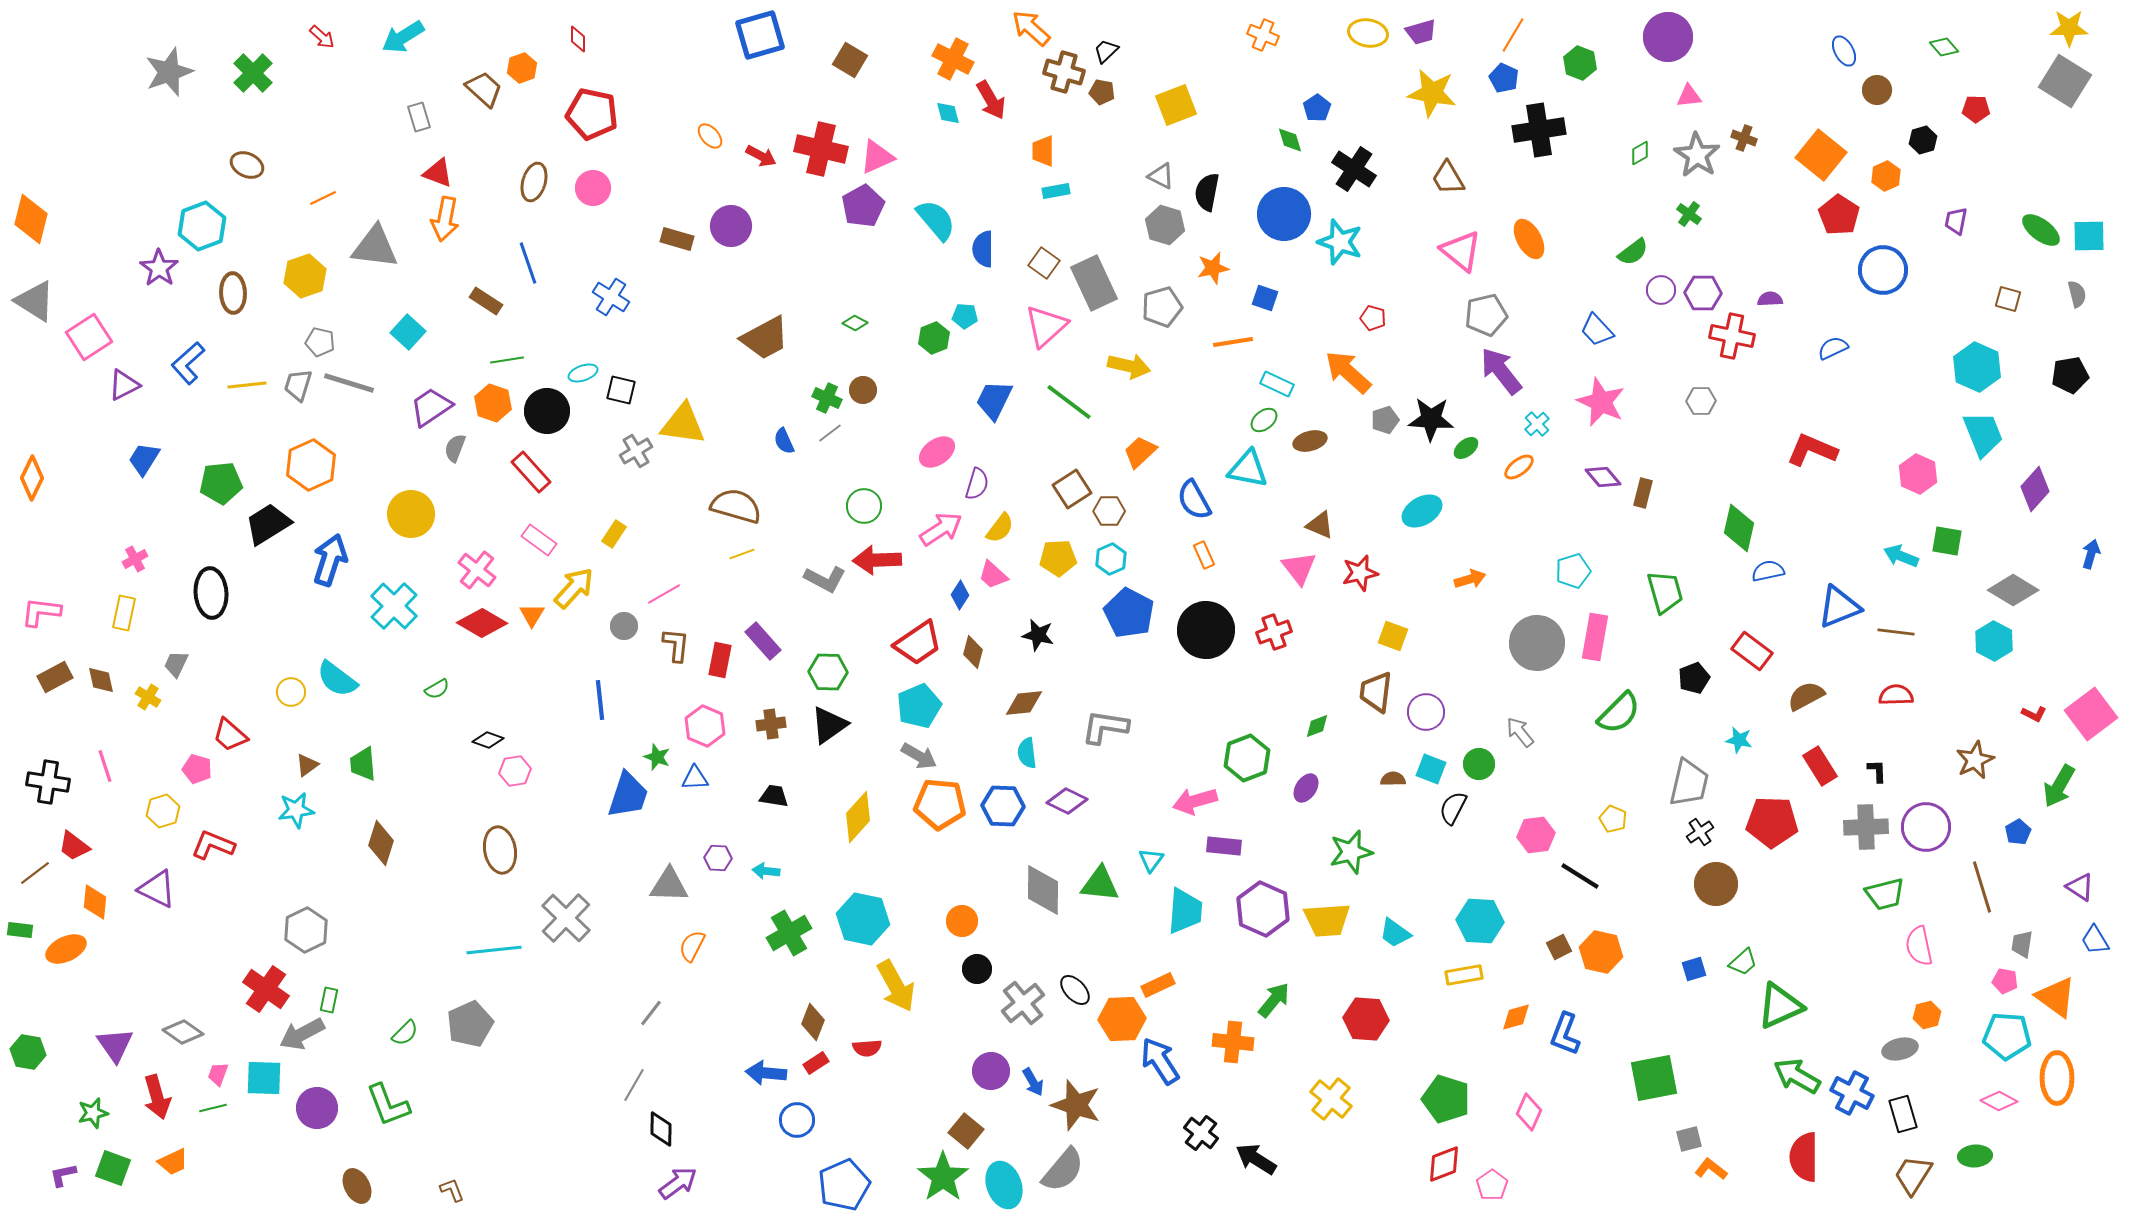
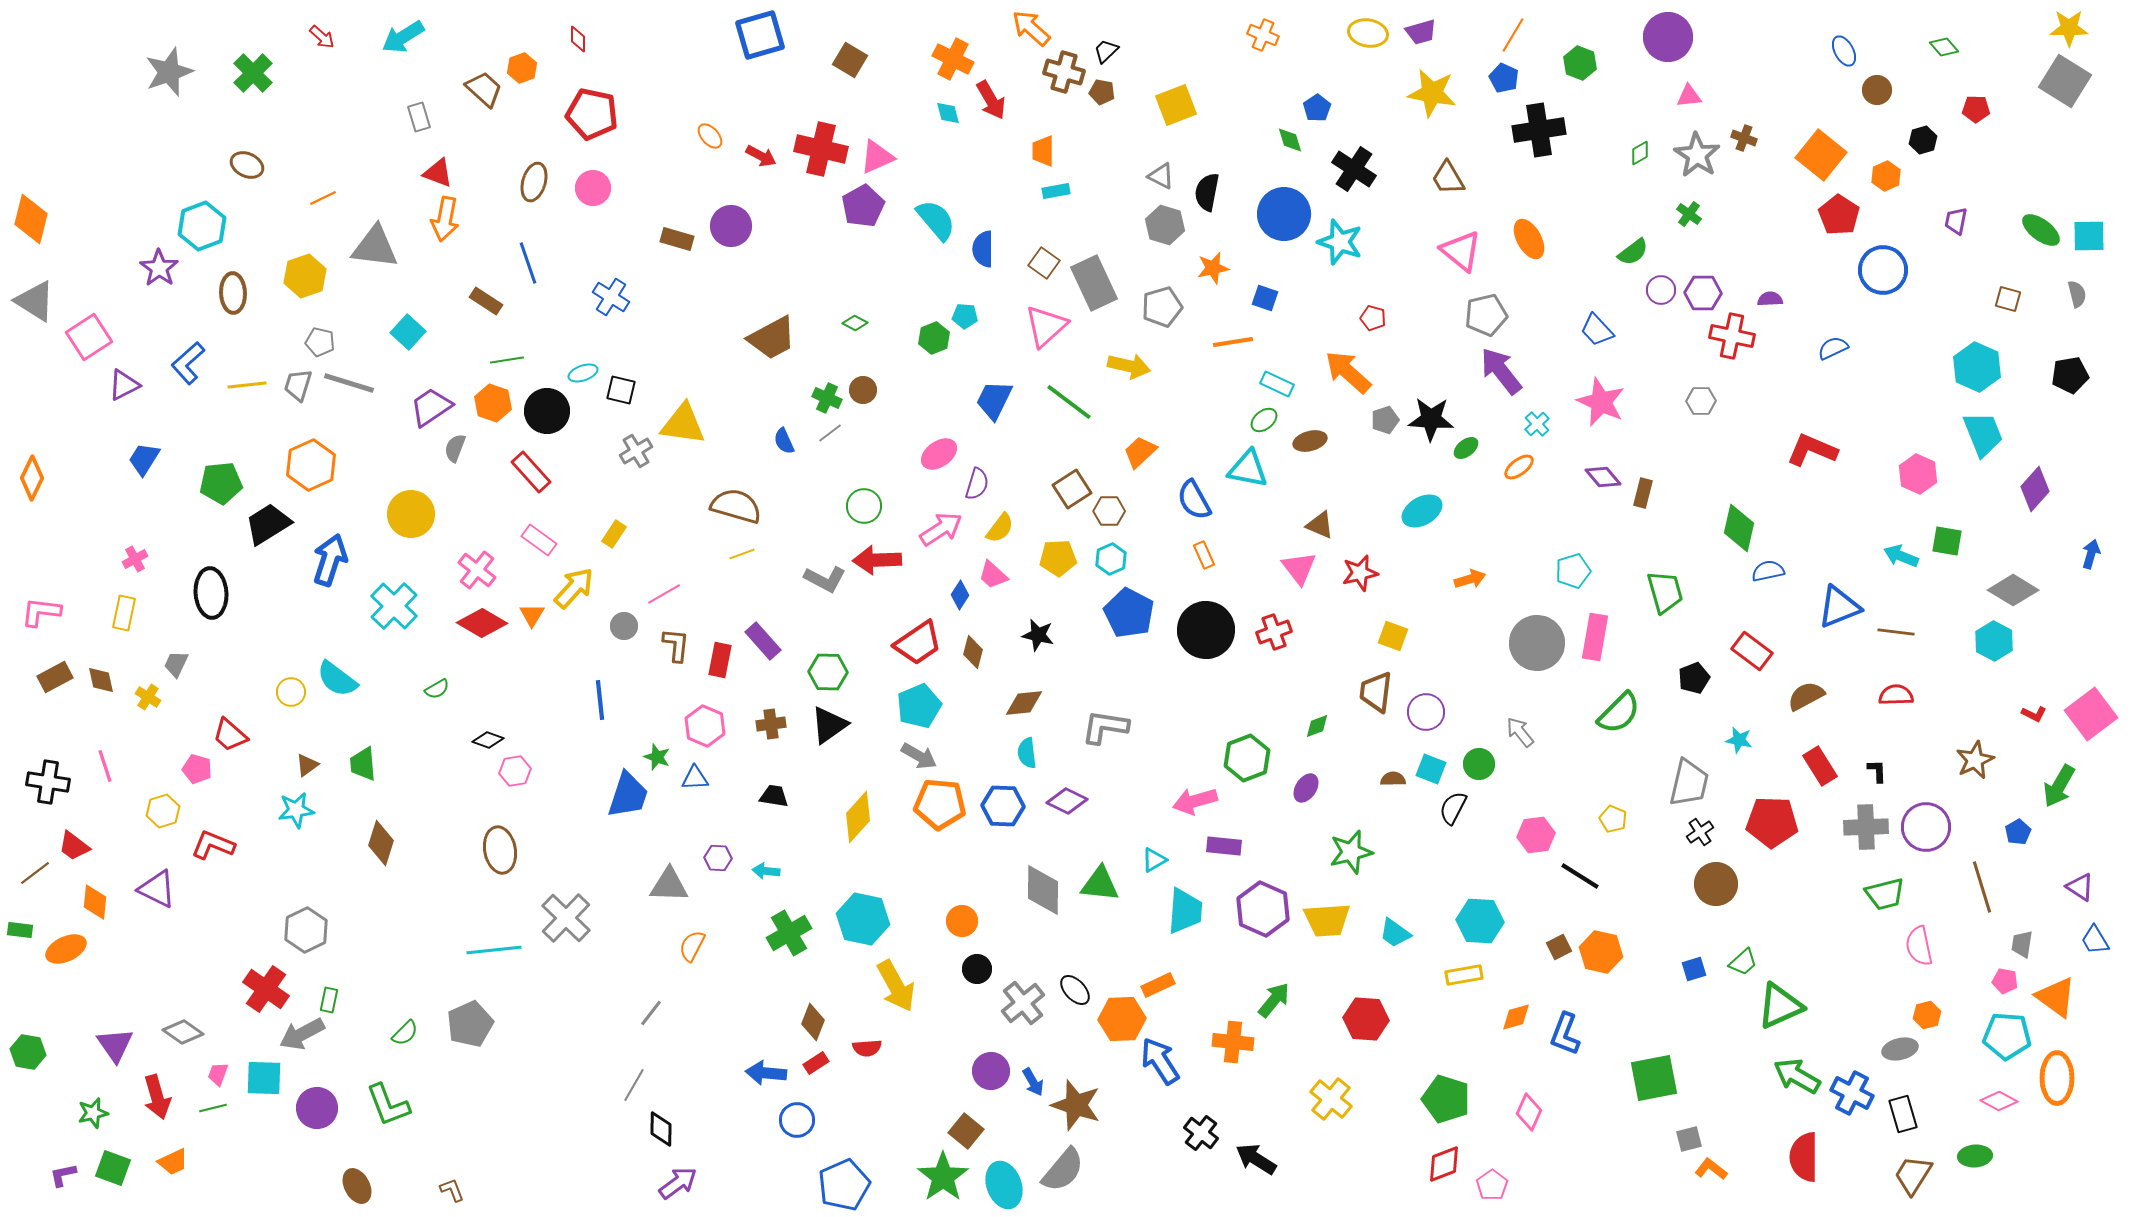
brown trapezoid at (765, 338): moved 7 px right
pink ellipse at (937, 452): moved 2 px right, 2 px down
cyan triangle at (1151, 860): moved 3 px right; rotated 24 degrees clockwise
